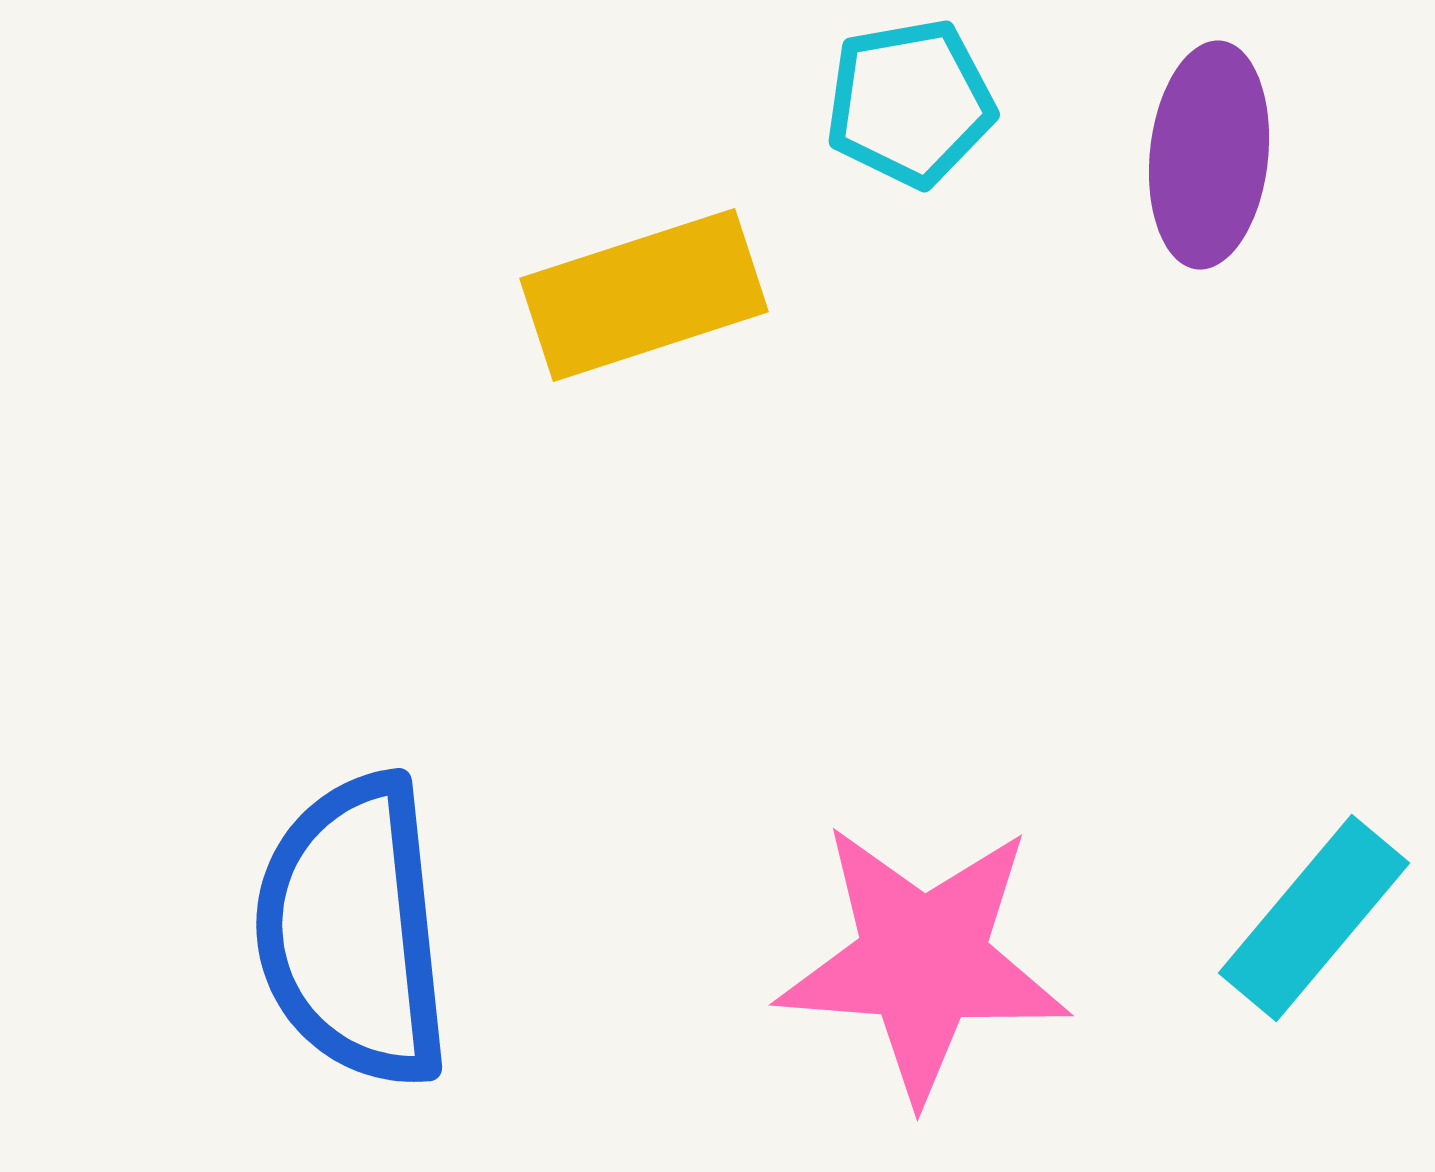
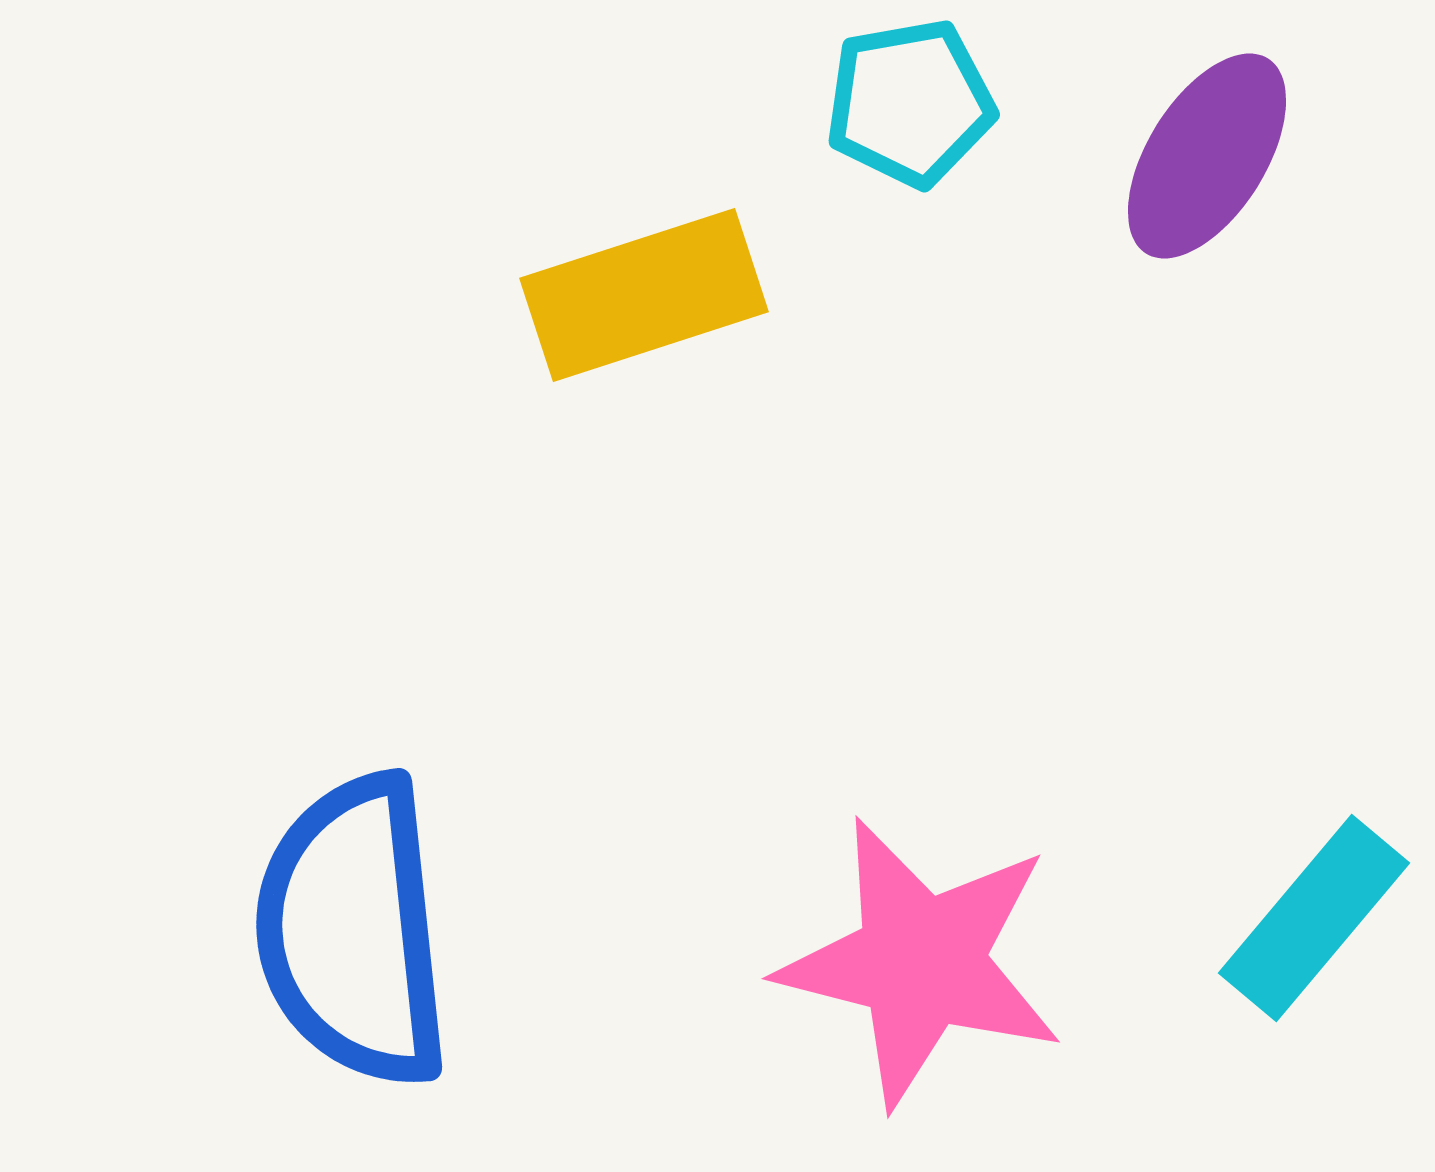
purple ellipse: moved 2 px left, 1 px down; rotated 26 degrees clockwise
pink star: moved 2 px left, 1 px down; rotated 10 degrees clockwise
